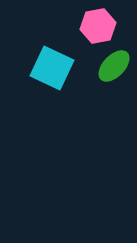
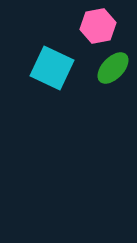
green ellipse: moved 1 px left, 2 px down
